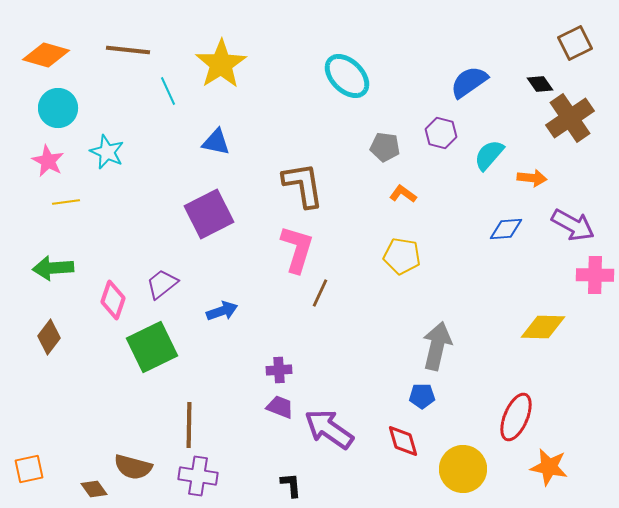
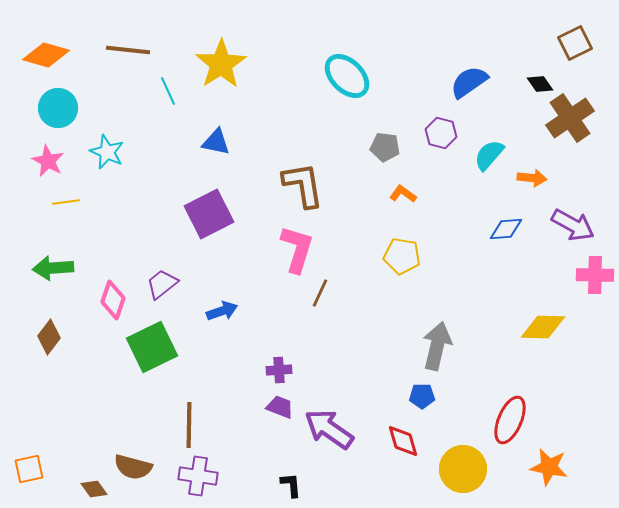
red ellipse at (516, 417): moved 6 px left, 3 px down
